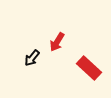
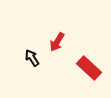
black arrow: rotated 108 degrees clockwise
